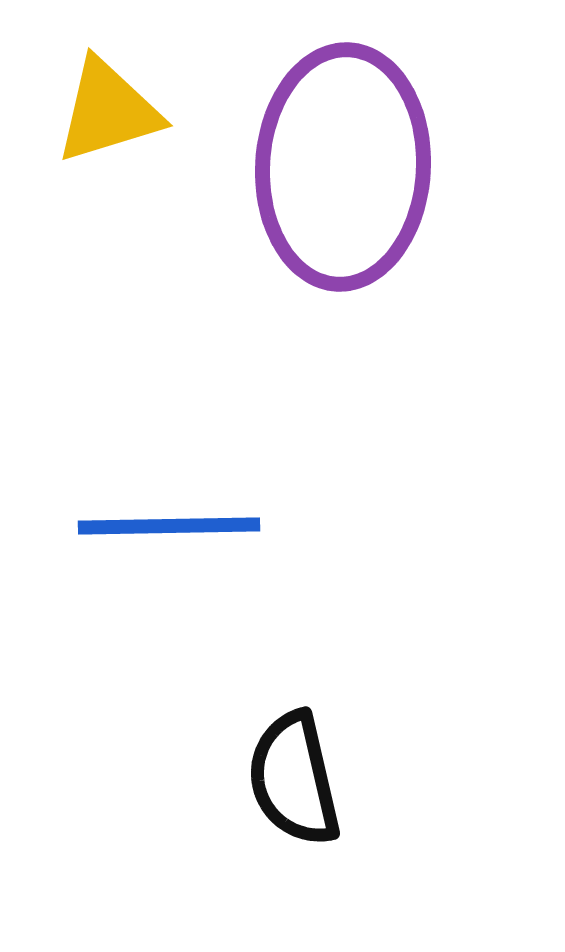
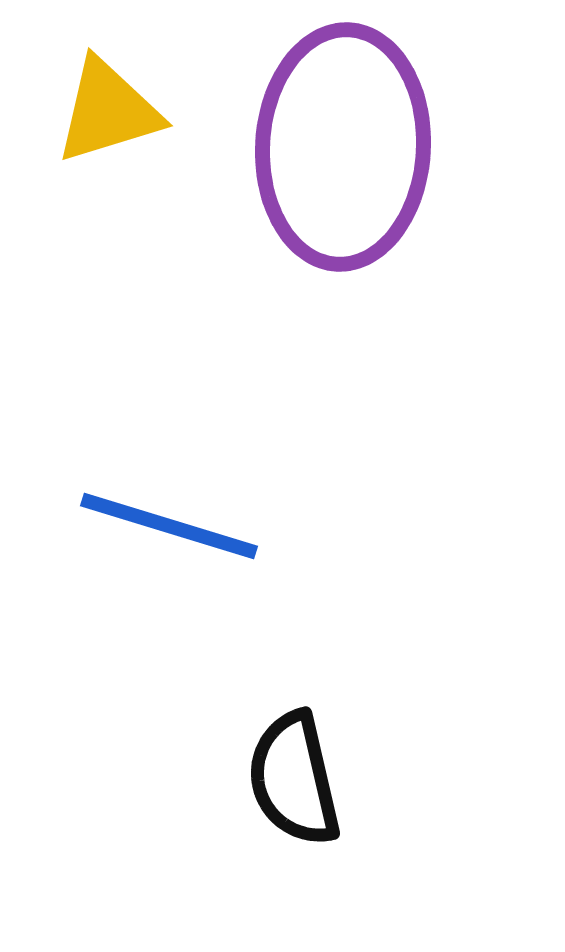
purple ellipse: moved 20 px up
blue line: rotated 18 degrees clockwise
